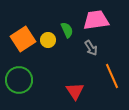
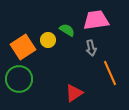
green semicircle: rotated 35 degrees counterclockwise
orange square: moved 8 px down
gray arrow: rotated 21 degrees clockwise
orange line: moved 2 px left, 3 px up
green circle: moved 1 px up
red triangle: moved 1 px left, 2 px down; rotated 30 degrees clockwise
